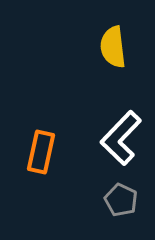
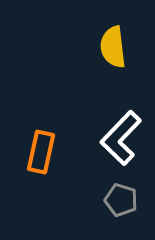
gray pentagon: rotated 8 degrees counterclockwise
